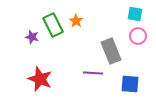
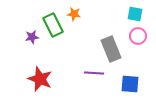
orange star: moved 2 px left, 7 px up; rotated 24 degrees counterclockwise
purple star: rotated 24 degrees counterclockwise
gray rectangle: moved 2 px up
purple line: moved 1 px right
